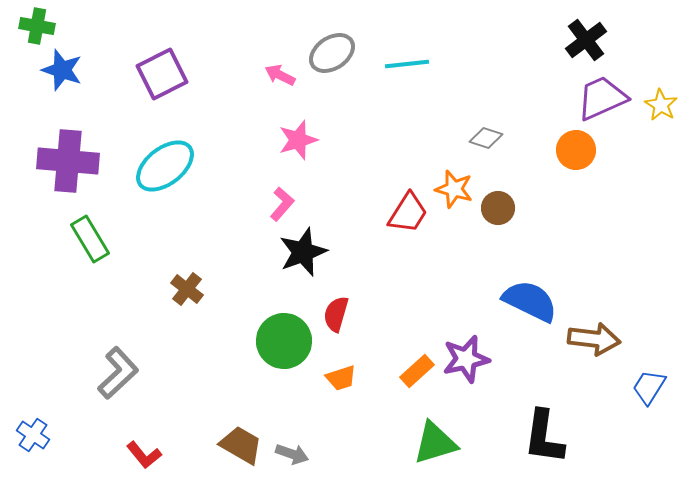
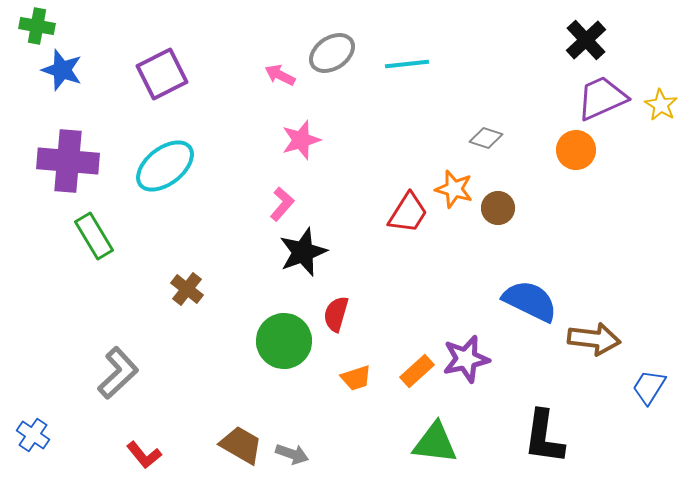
black cross: rotated 6 degrees counterclockwise
pink star: moved 3 px right
green rectangle: moved 4 px right, 3 px up
orange trapezoid: moved 15 px right
green triangle: rotated 24 degrees clockwise
